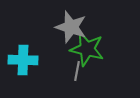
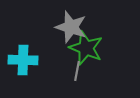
green star: moved 1 px left, 1 px up; rotated 8 degrees clockwise
